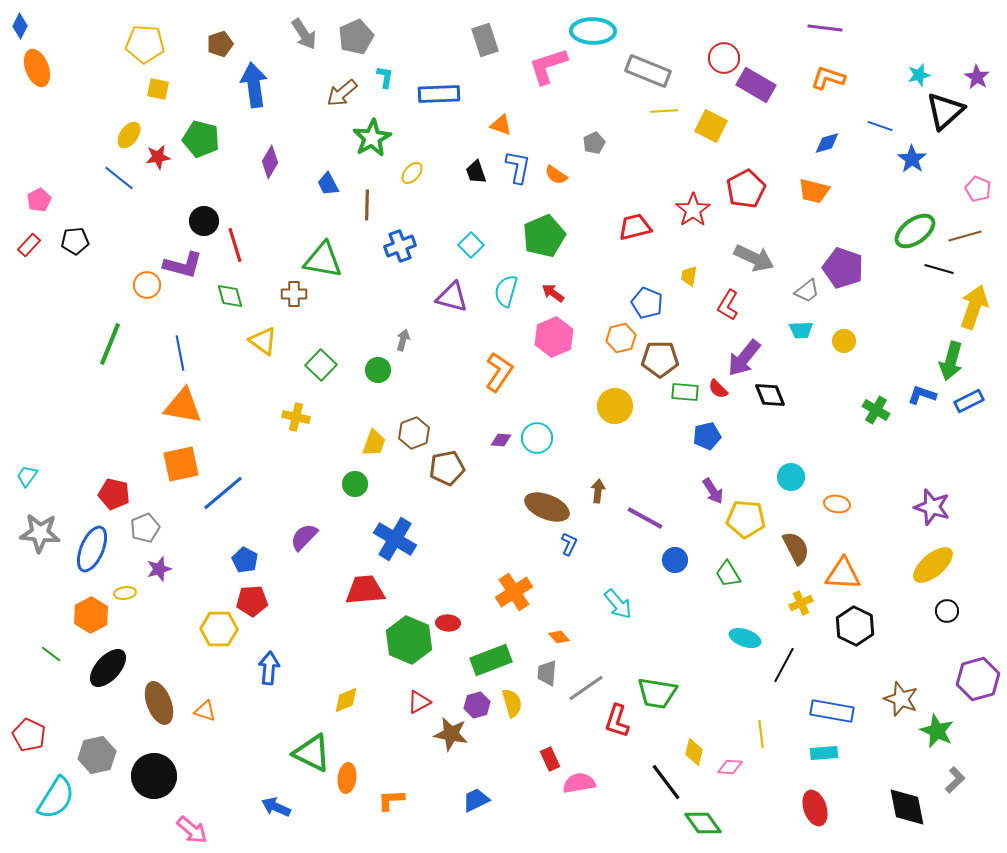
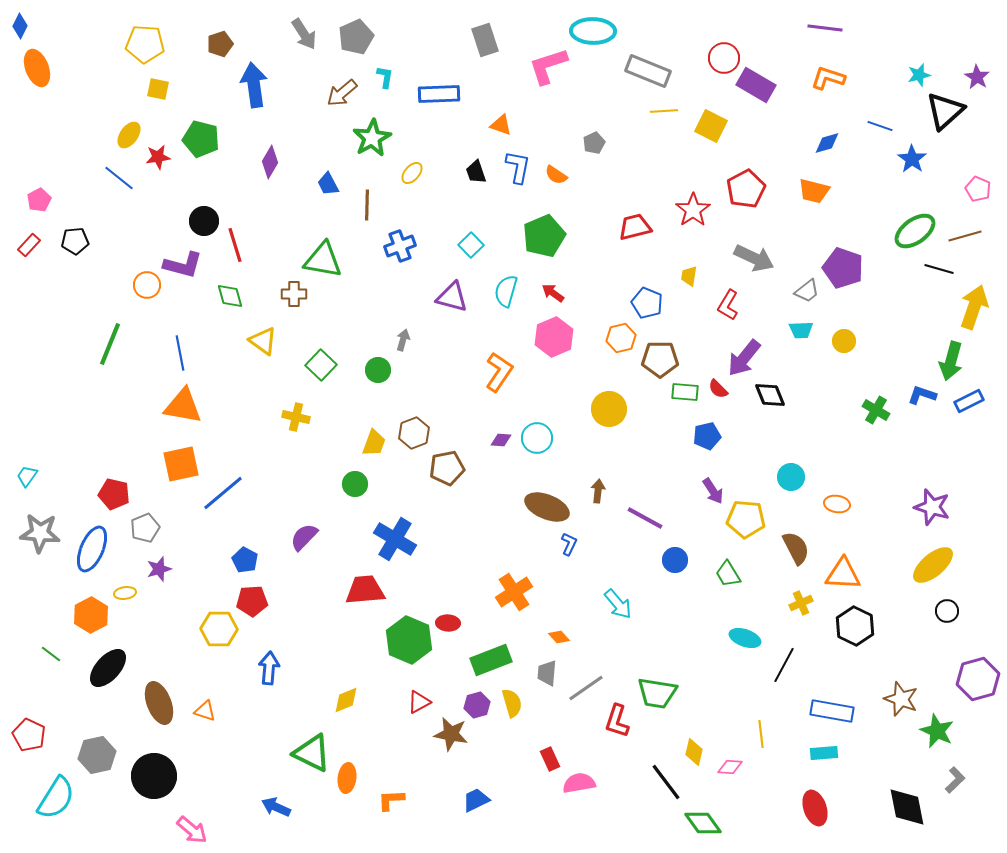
yellow circle at (615, 406): moved 6 px left, 3 px down
